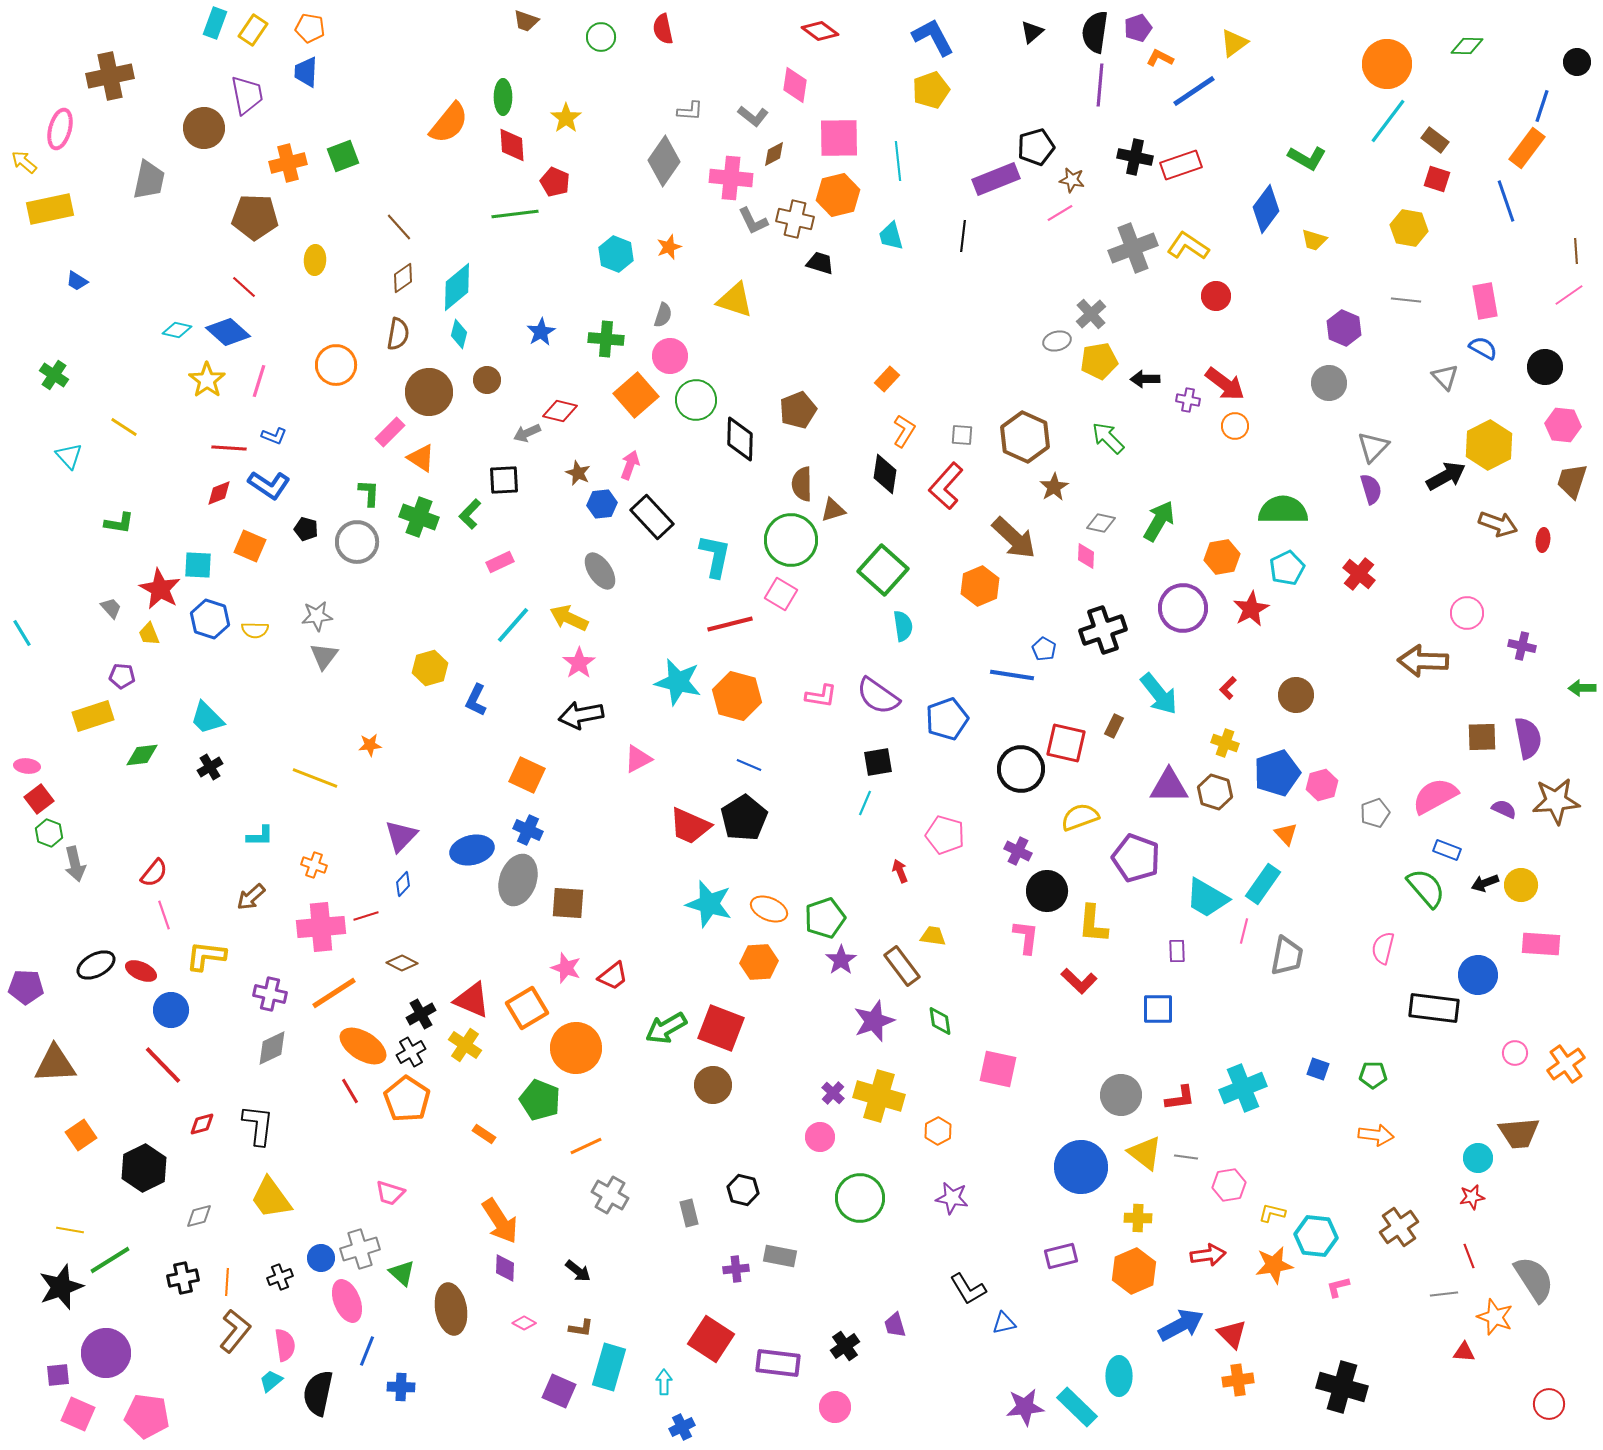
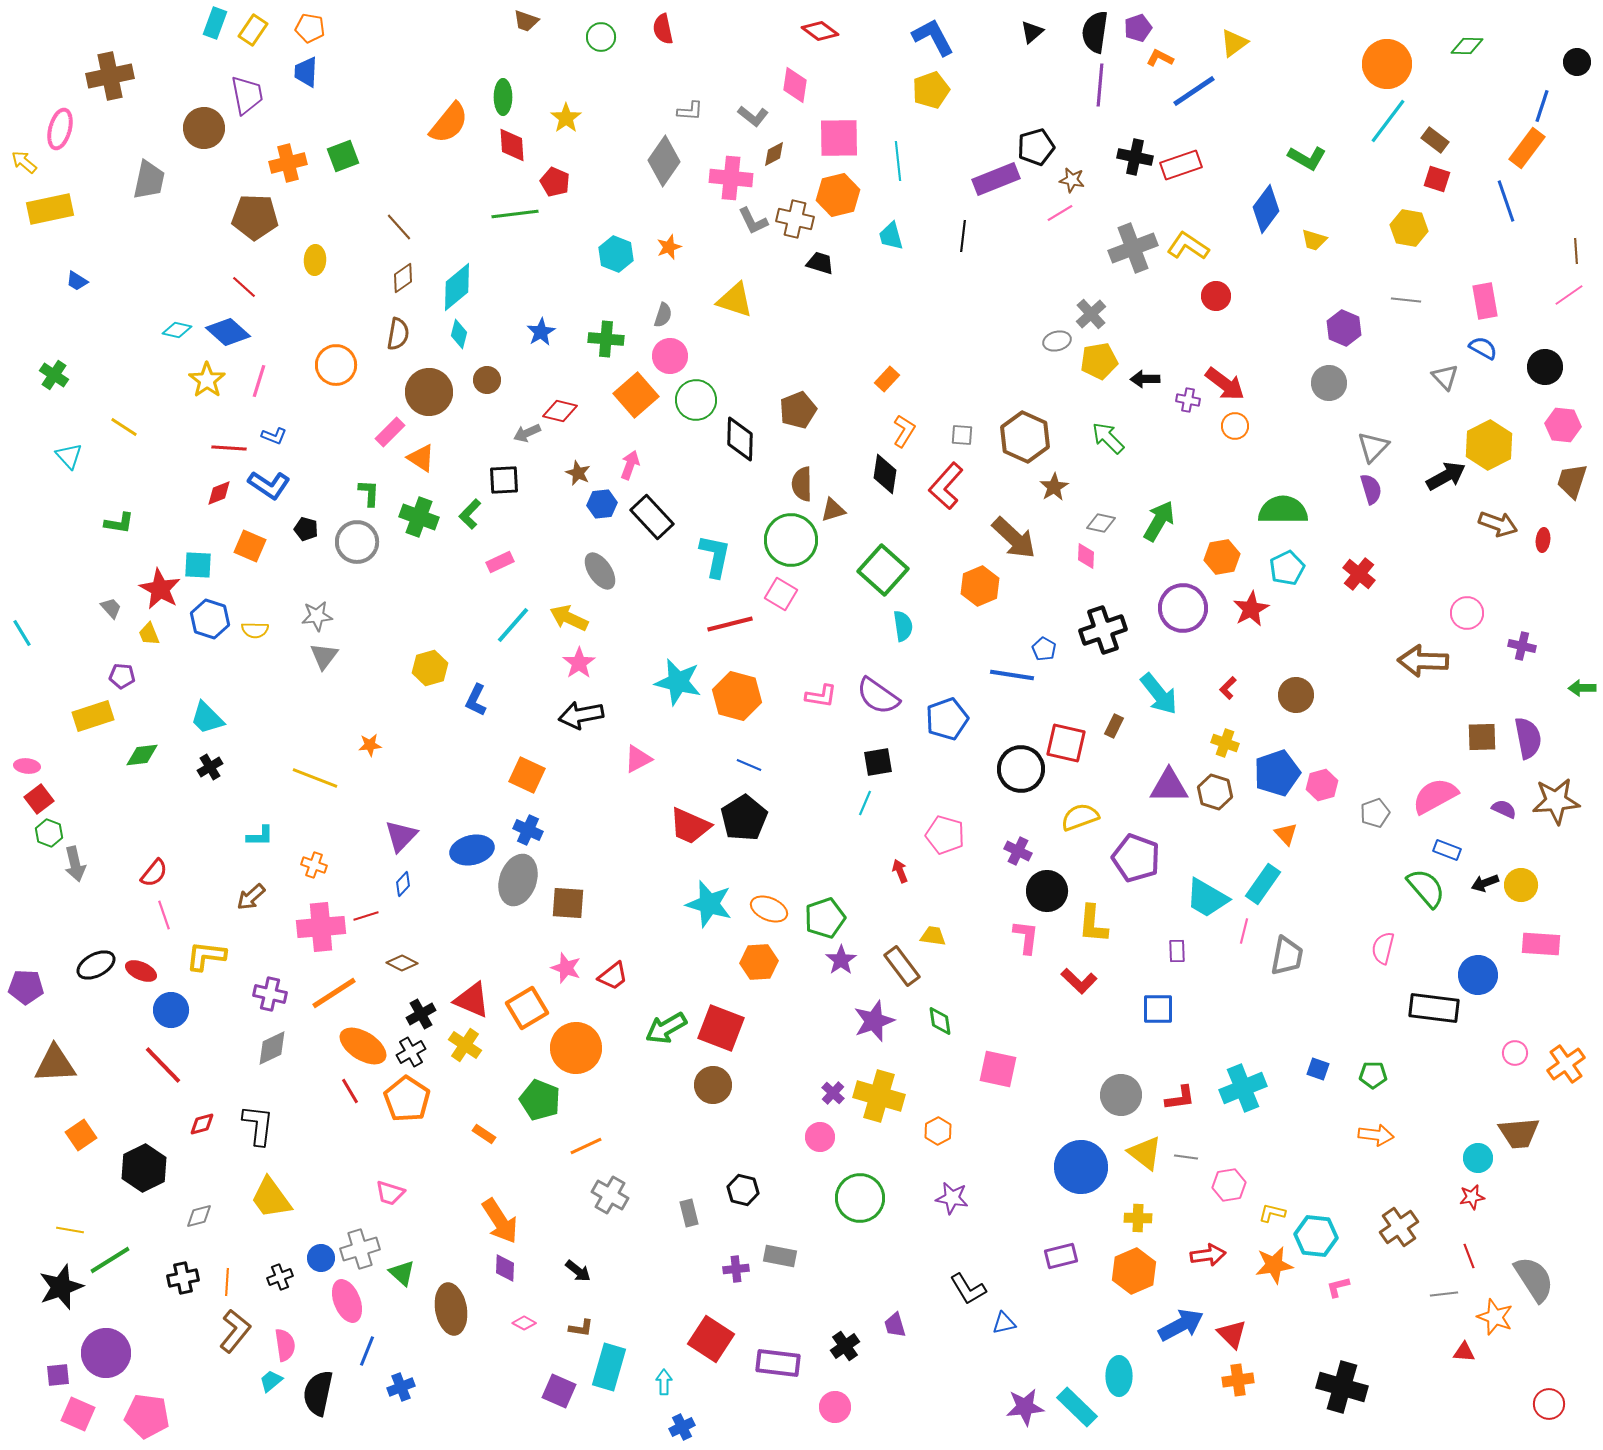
blue cross at (401, 1387): rotated 24 degrees counterclockwise
